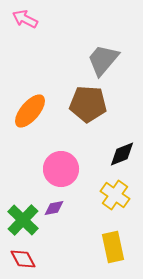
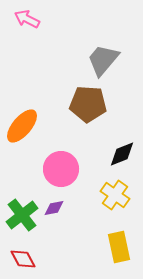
pink arrow: moved 2 px right
orange ellipse: moved 8 px left, 15 px down
green cross: moved 1 px left, 5 px up; rotated 8 degrees clockwise
yellow rectangle: moved 6 px right
